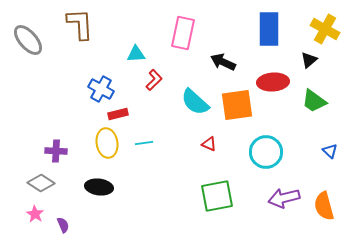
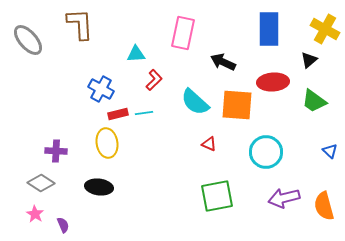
orange square: rotated 12 degrees clockwise
cyan line: moved 30 px up
